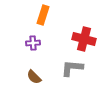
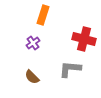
purple cross: rotated 32 degrees counterclockwise
gray L-shape: moved 2 px left, 1 px down
brown semicircle: moved 2 px left
